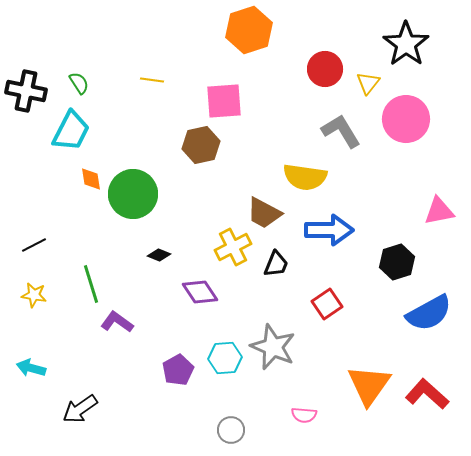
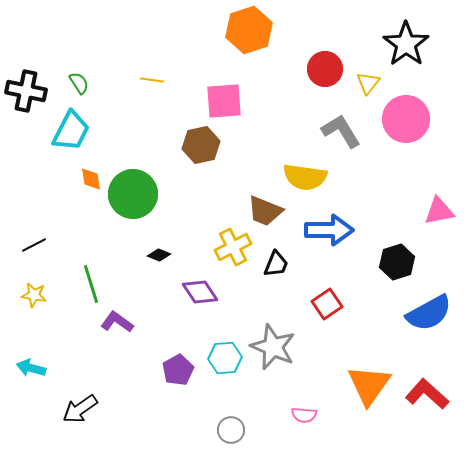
brown trapezoid: moved 1 px right, 2 px up; rotated 6 degrees counterclockwise
